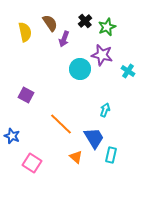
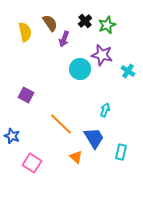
green star: moved 2 px up
cyan rectangle: moved 10 px right, 3 px up
